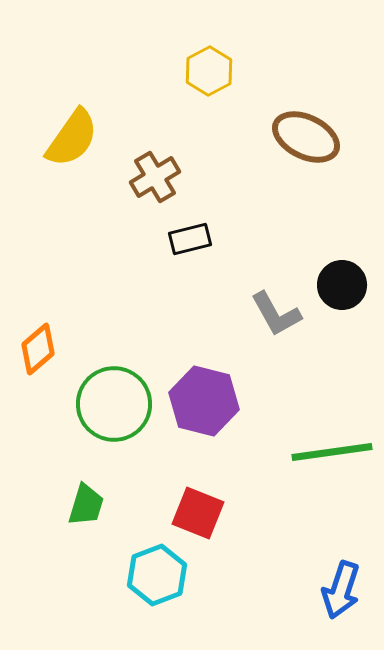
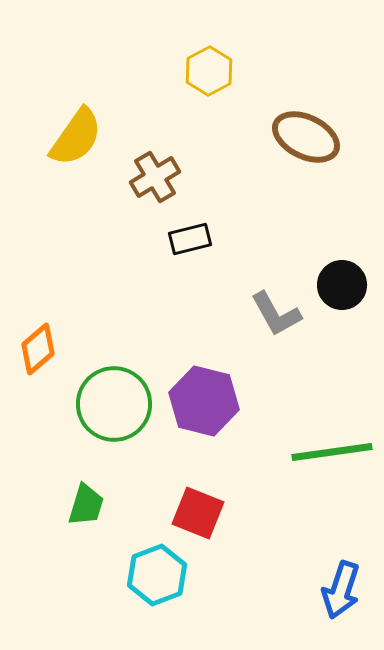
yellow semicircle: moved 4 px right, 1 px up
